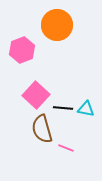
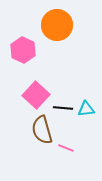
pink hexagon: moved 1 px right; rotated 15 degrees counterclockwise
cyan triangle: rotated 18 degrees counterclockwise
brown semicircle: moved 1 px down
